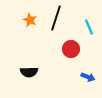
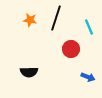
orange star: rotated 16 degrees counterclockwise
